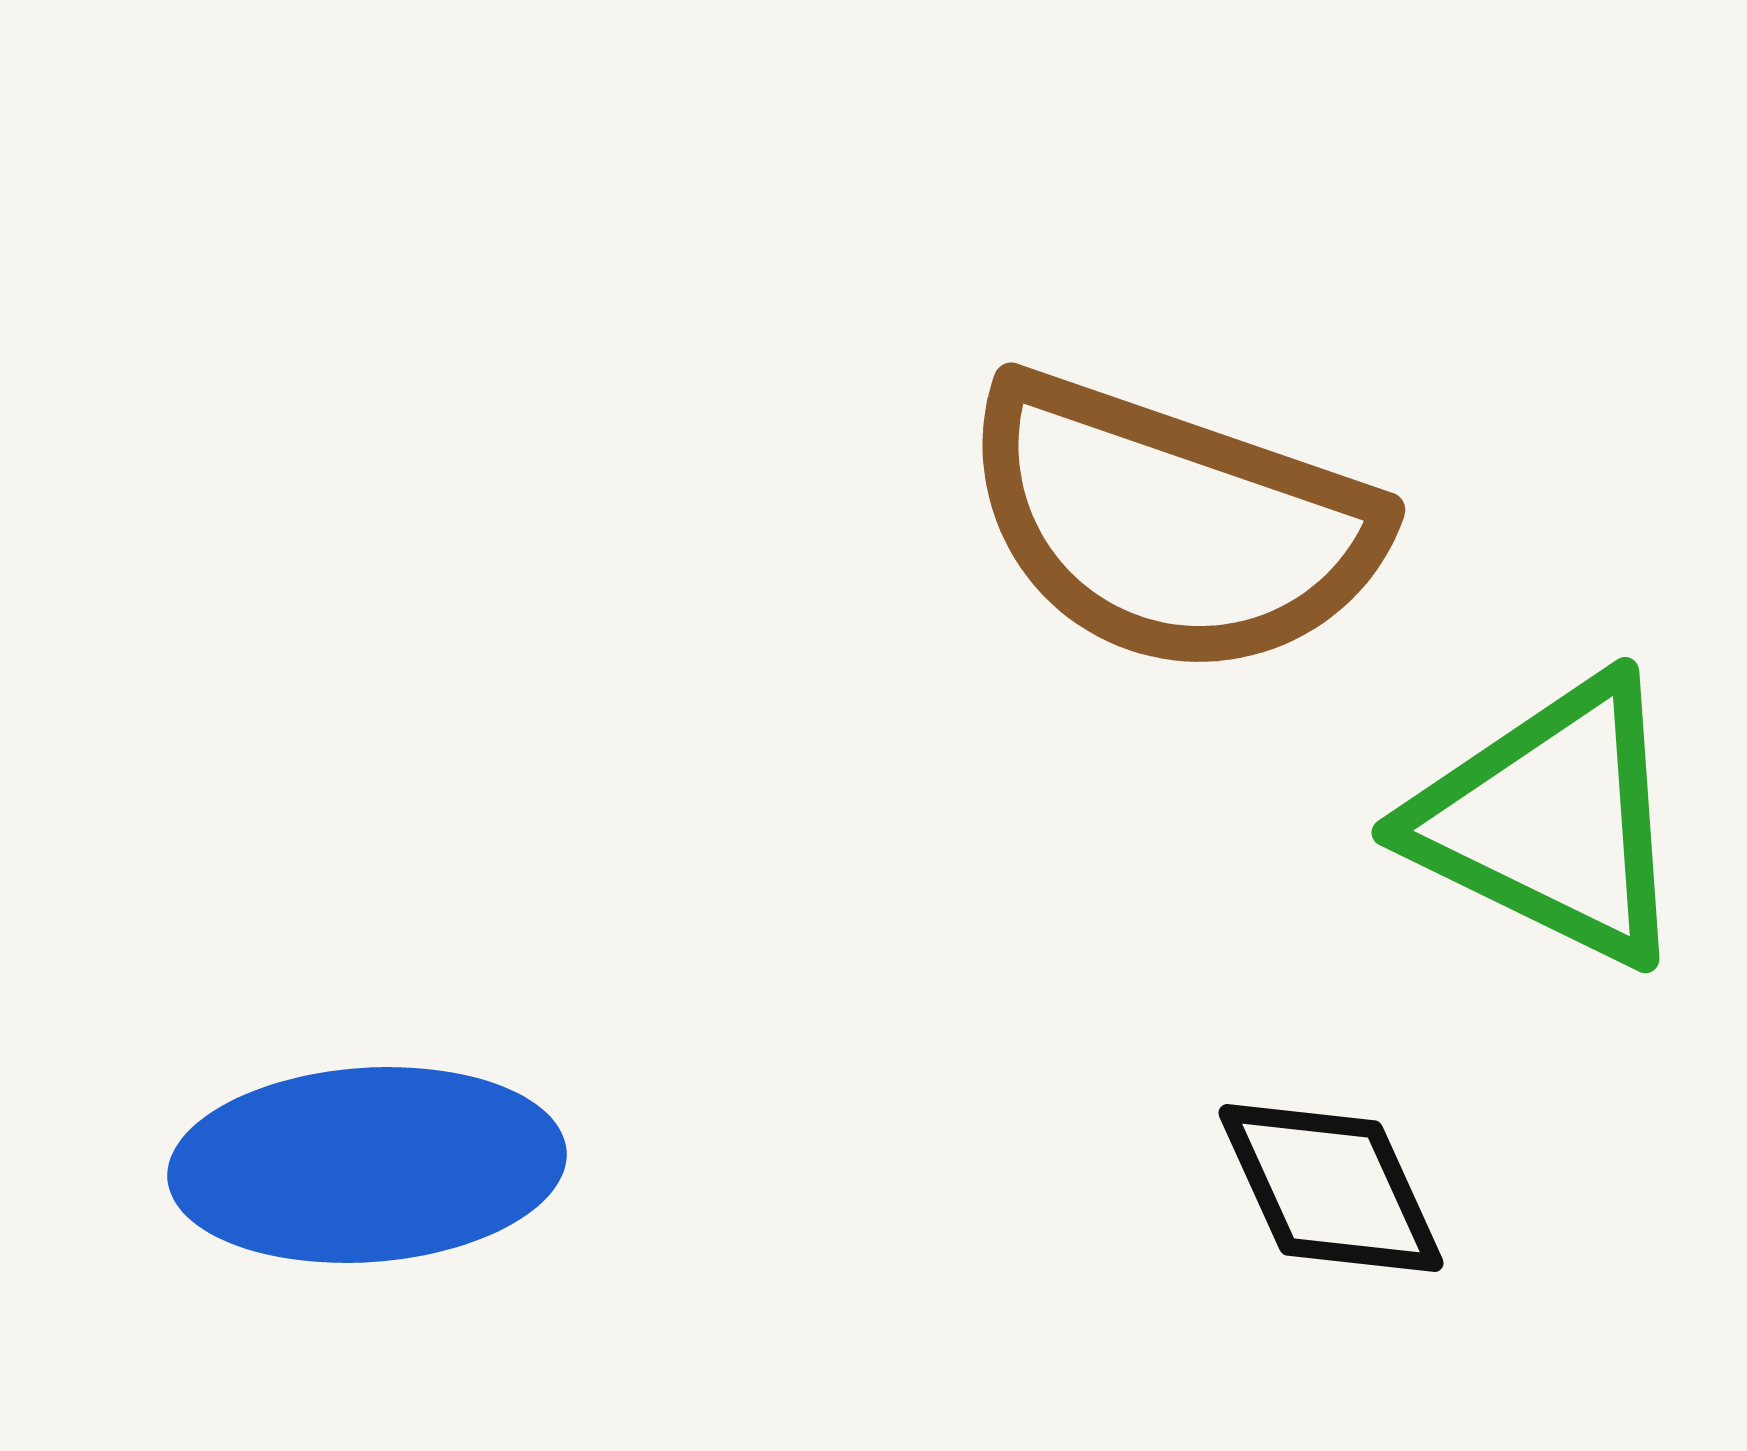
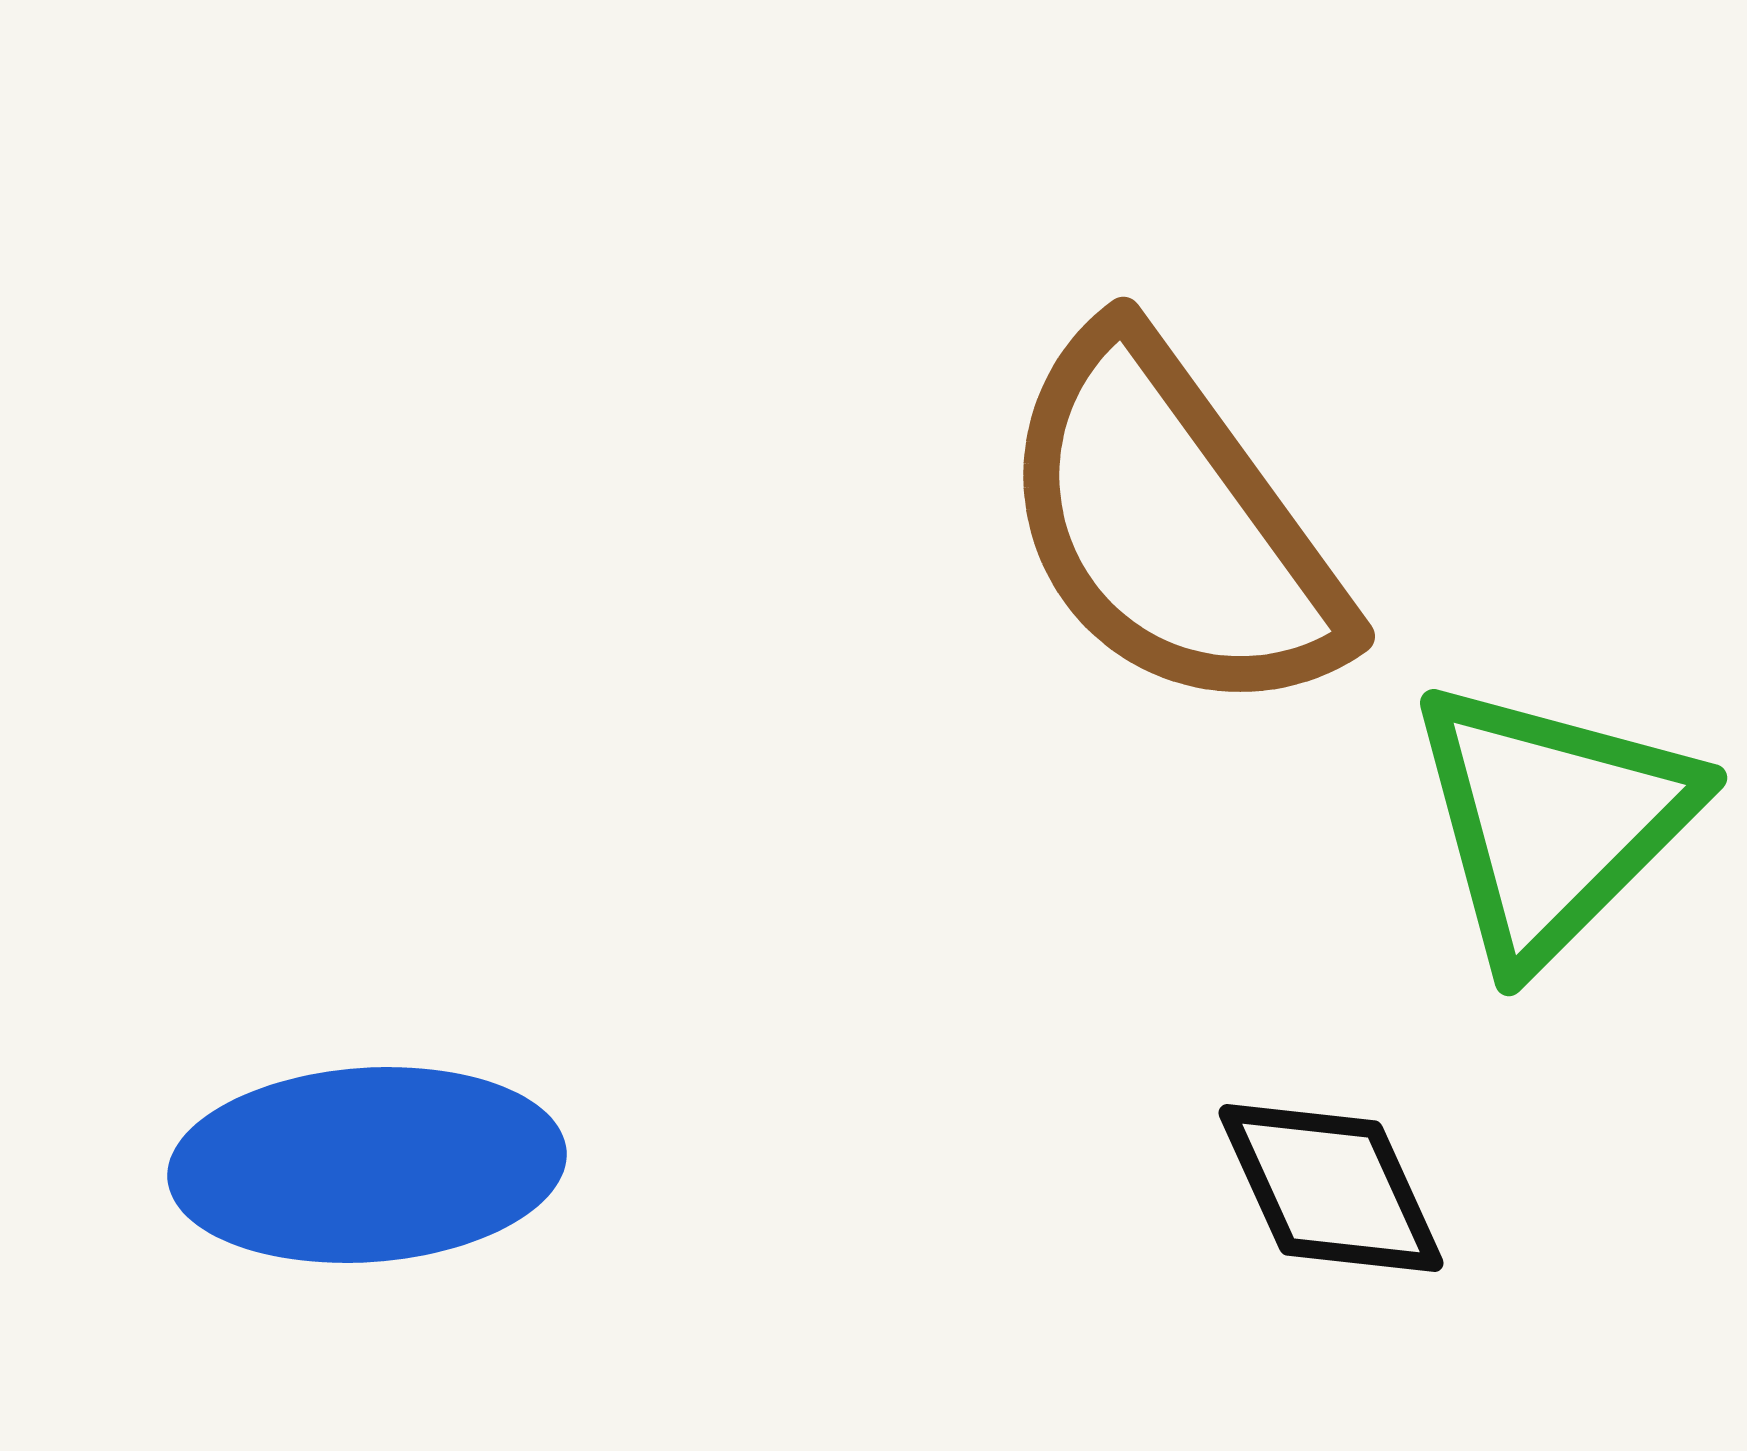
brown semicircle: rotated 35 degrees clockwise
green triangle: rotated 49 degrees clockwise
